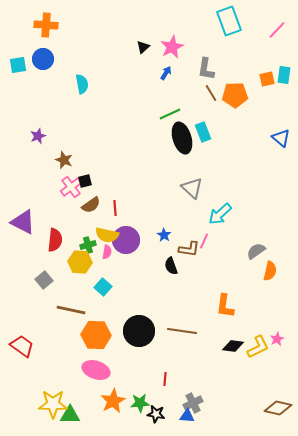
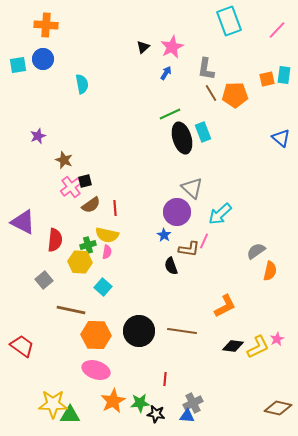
purple circle at (126, 240): moved 51 px right, 28 px up
orange L-shape at (225, 306): rotated 125 degrees counterclockwise
